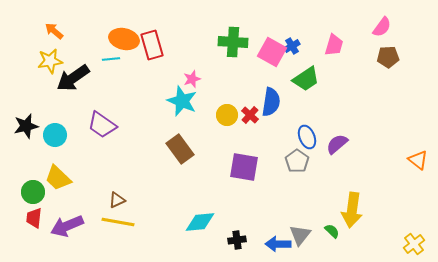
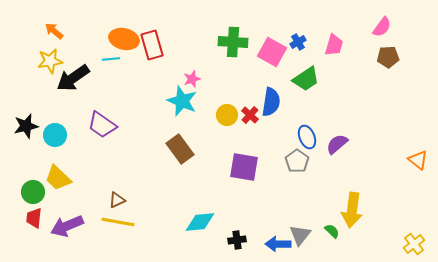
blue cross: moved 6 px right, 4 px up
